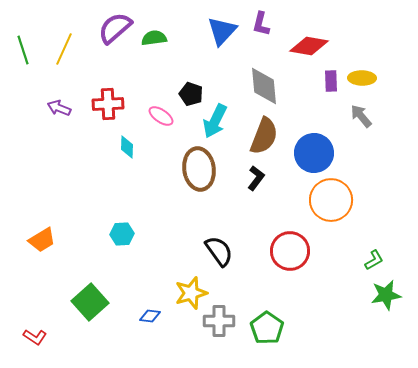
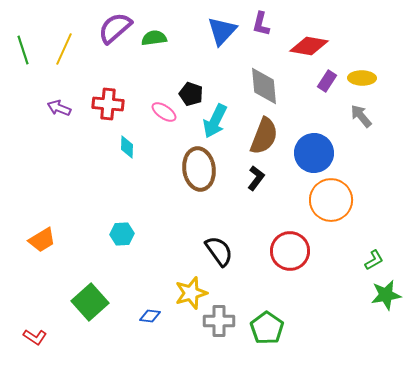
purple rectangle: moved 4 px left; rotated 35 degrees clockwise
red cross: rotated 8 degrees clockwise
pink ellipse: moved 3 px right, 4 px up
